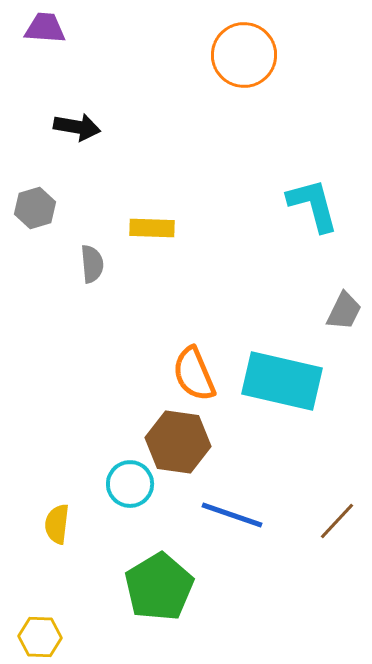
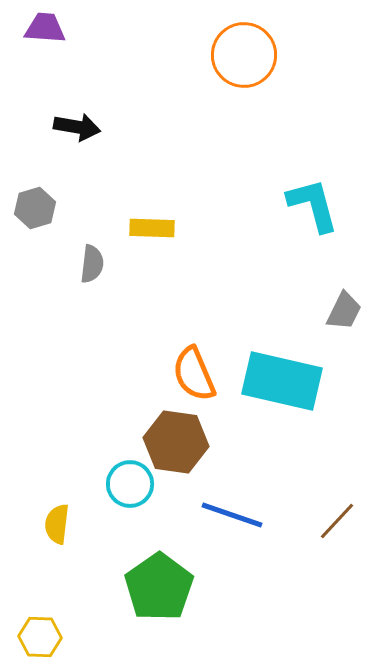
gray semicircle: rotated 12 degrees clockwise
brown hexagon: moved 2 px left
green pentagon: rotated 4 degrees counterclockwise
